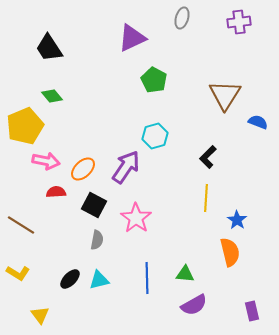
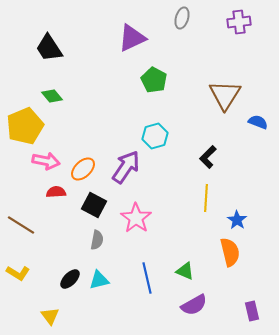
green triangle: moved 3 px up; rotated 18 degrees clockwise
blue line: rotated 12 degrees counterclockwise
yellow triangle: moved 10 px right, 1 px down
